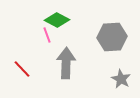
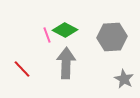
green diamond: moved 8 px right, 10 px down
gray star: moved 3 px right
